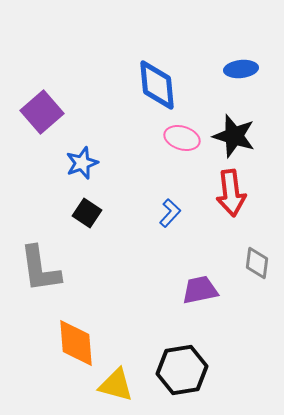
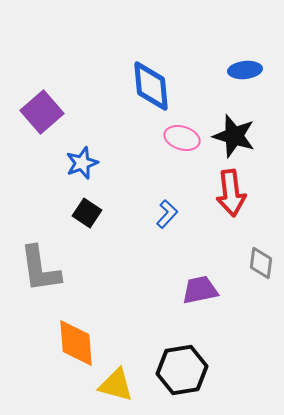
blue ellipse: moved 4 px right, 1 px down
blue diamond: moved 6 px left, 1 px down
blue L-shape: moved 3 px left, 1 px down
gray diamond: moved 4 px right
